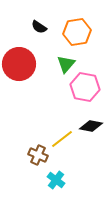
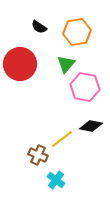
red circle: moved 1 px right
